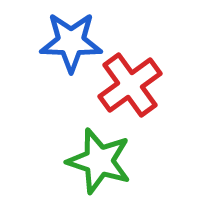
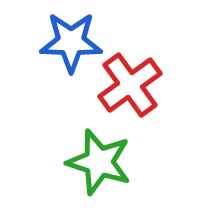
green star: moved 1 px down
